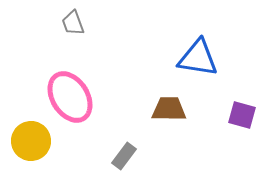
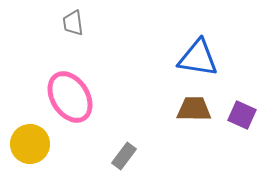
gray trapezoid: rotated 12 degrees clockwise
brown trapezoid: moved 25 px right
purple square: rotated 8 degrees clockwise
yellow circle: moved 1 px left, 3 px down
